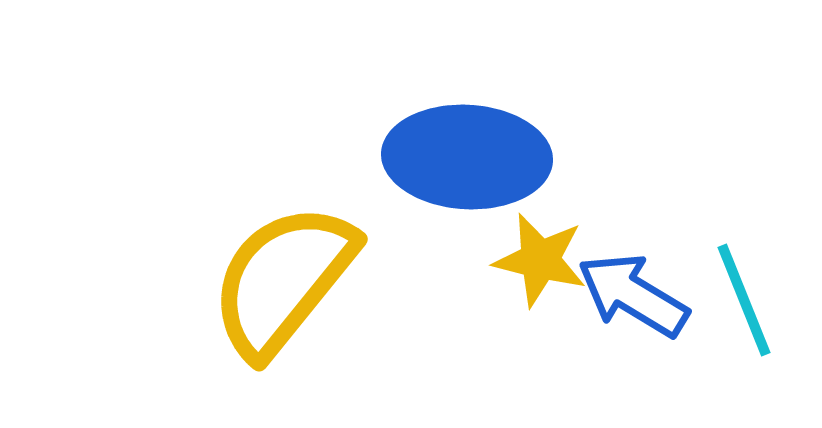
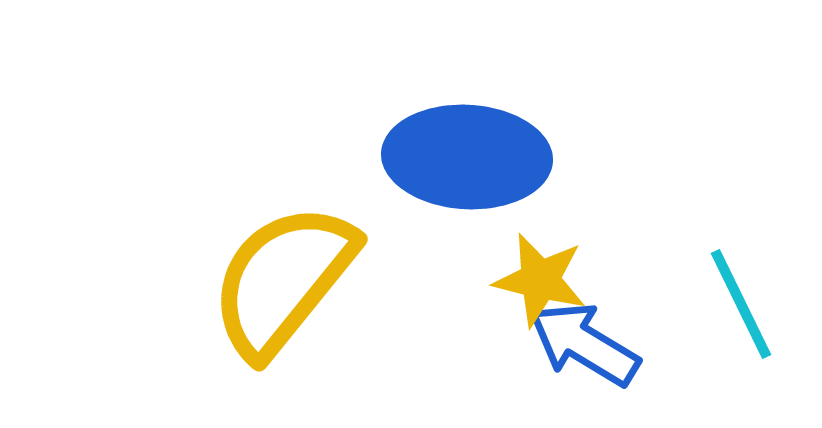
yellow star: moved 20 px down
blue arrow: moved 49 px left, 49 px down
cyan line: moved 3 px left, 4 px down; rotated 4 degrees counterclockwise
